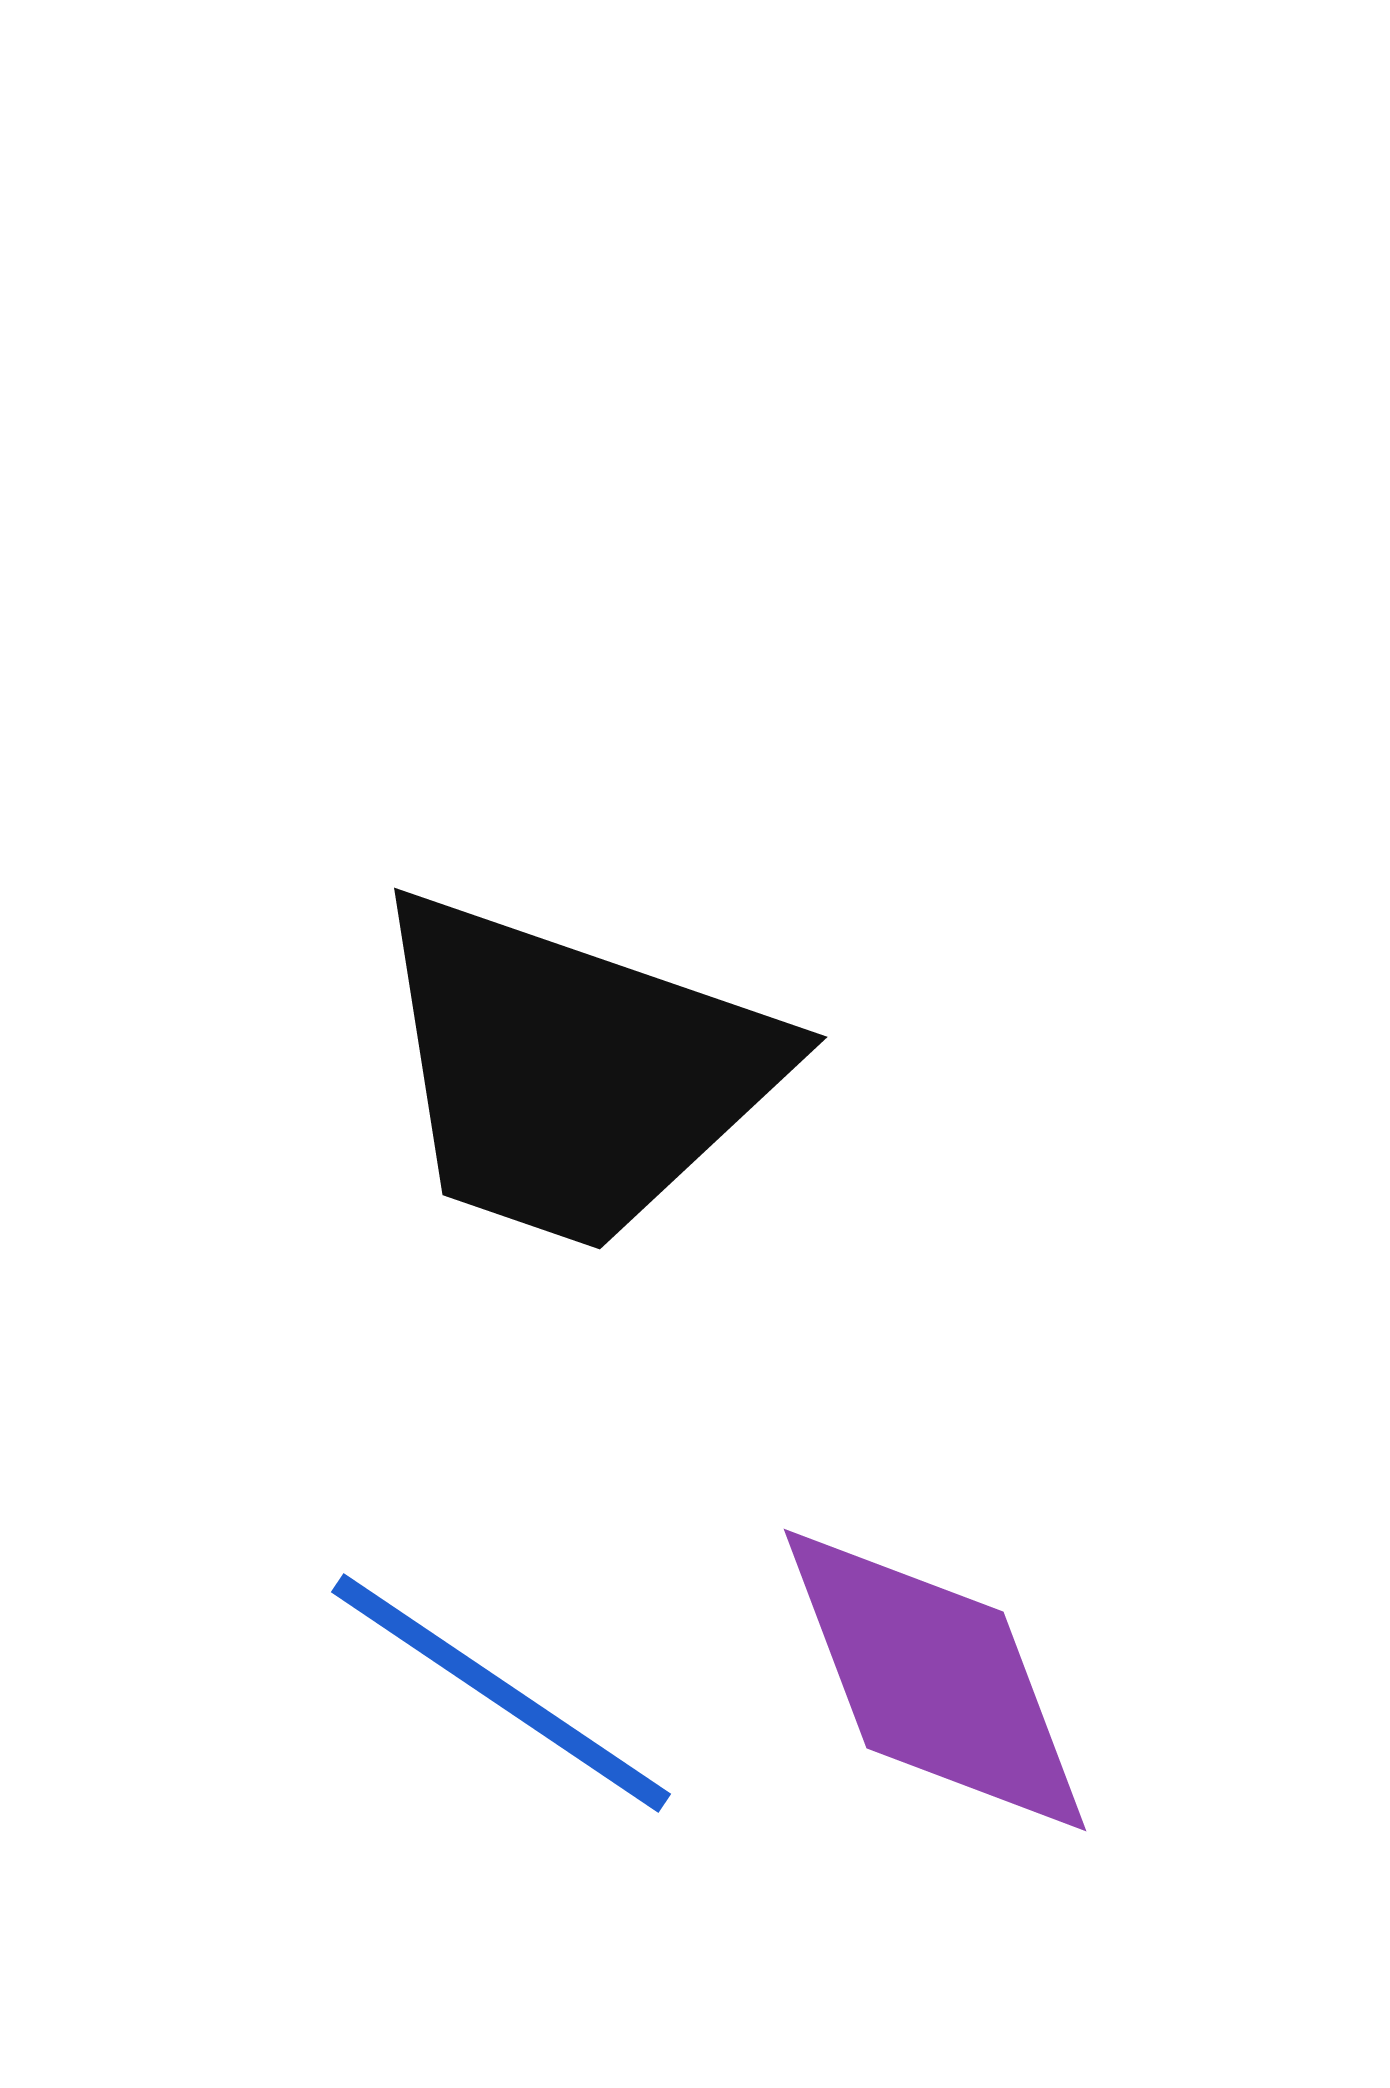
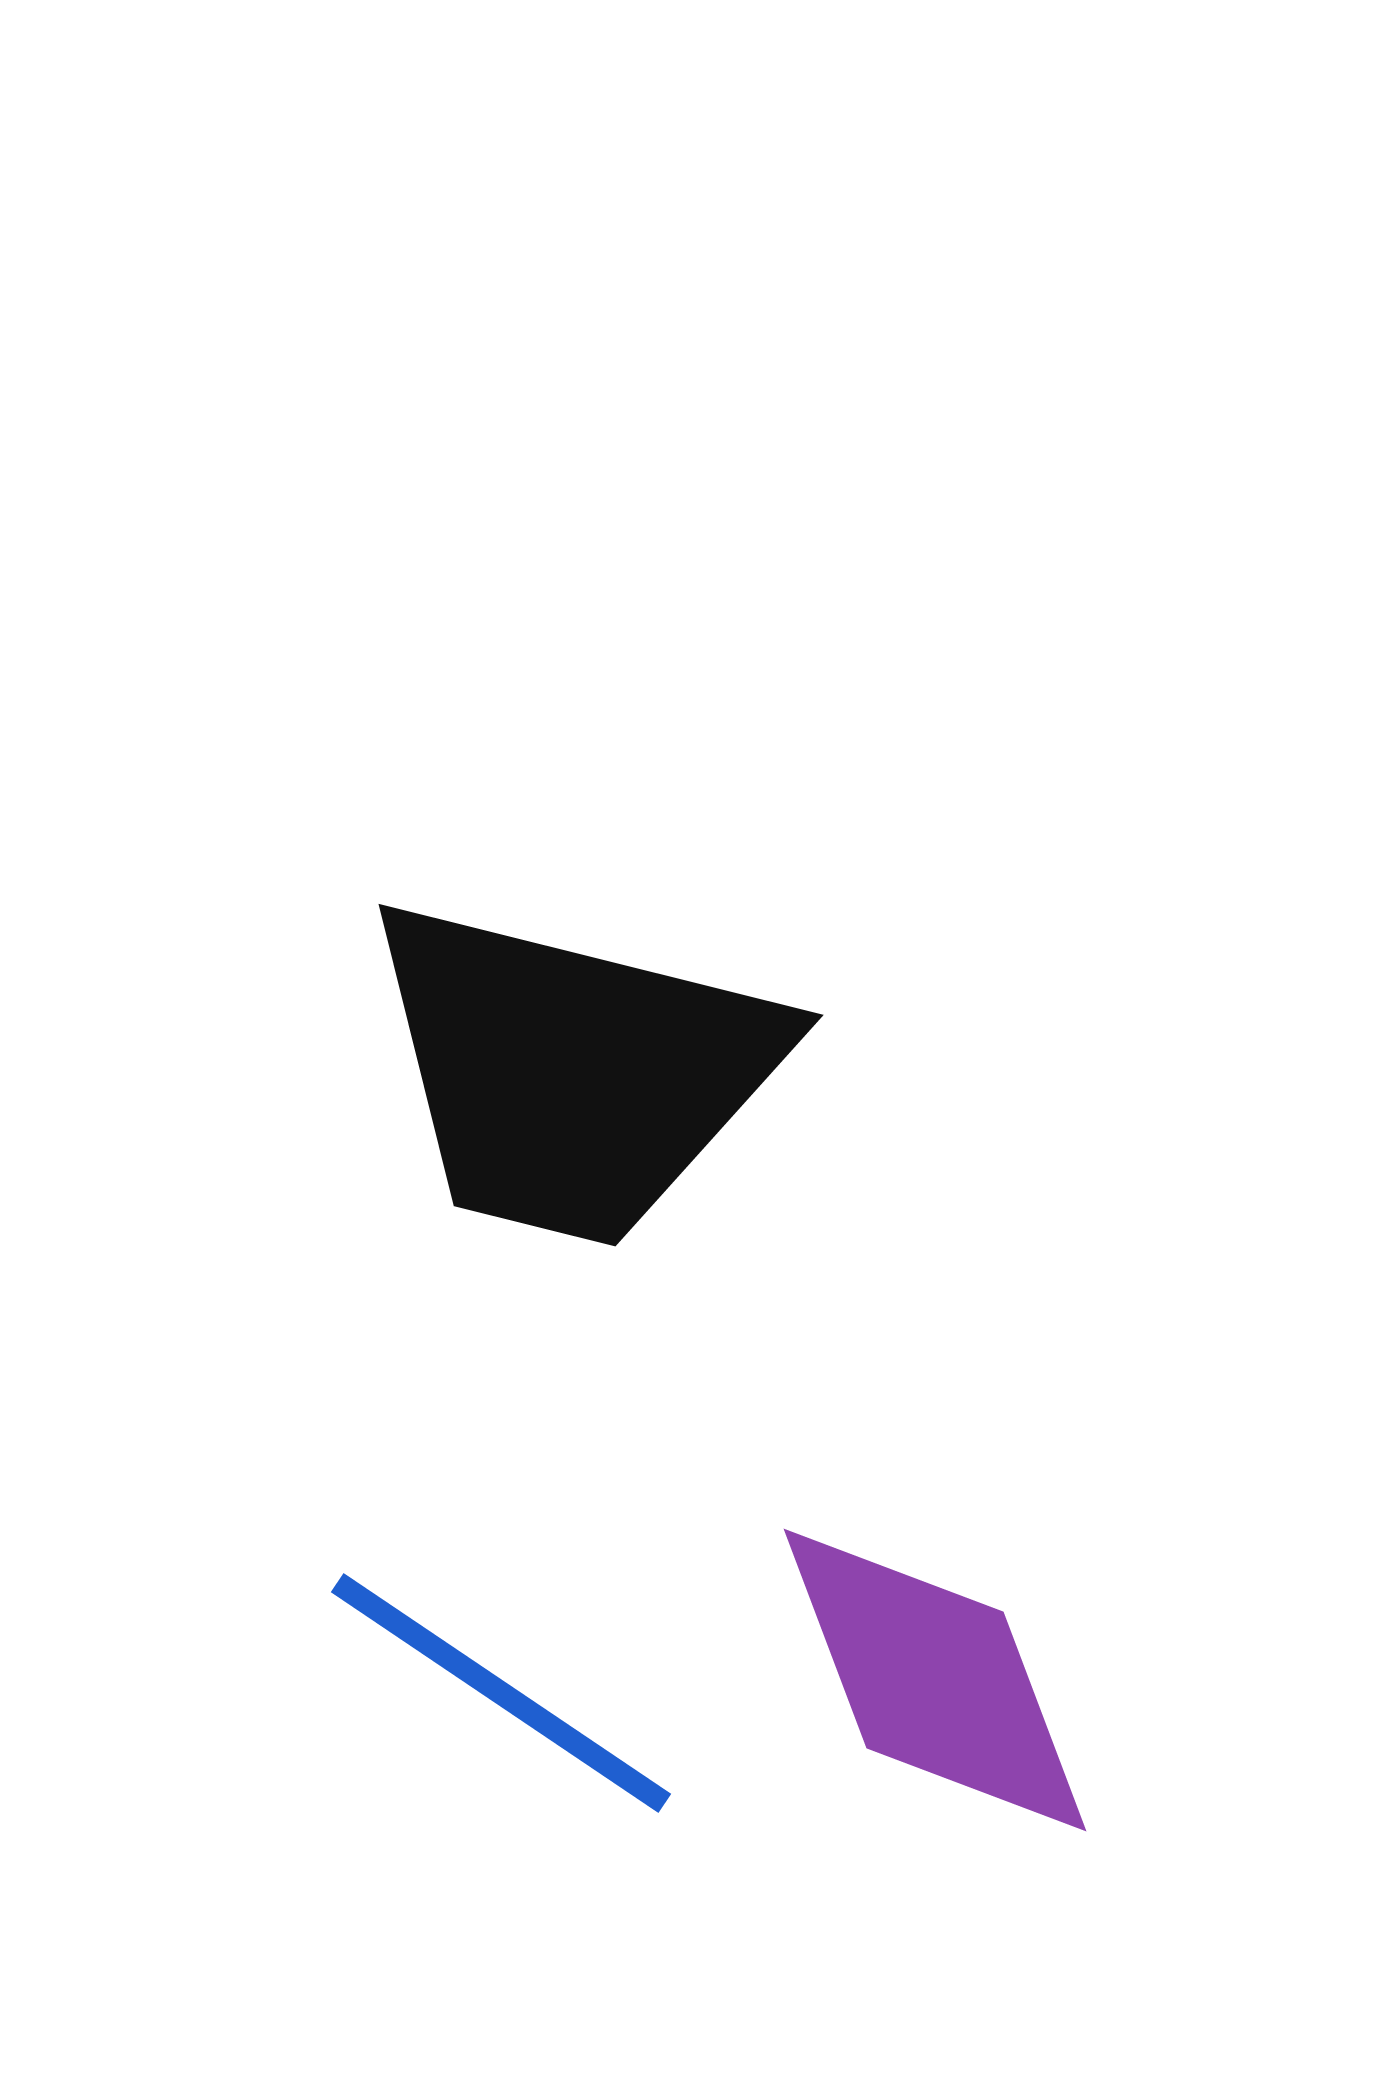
black trapezoid: rotated 5 degrees counterclockwise
